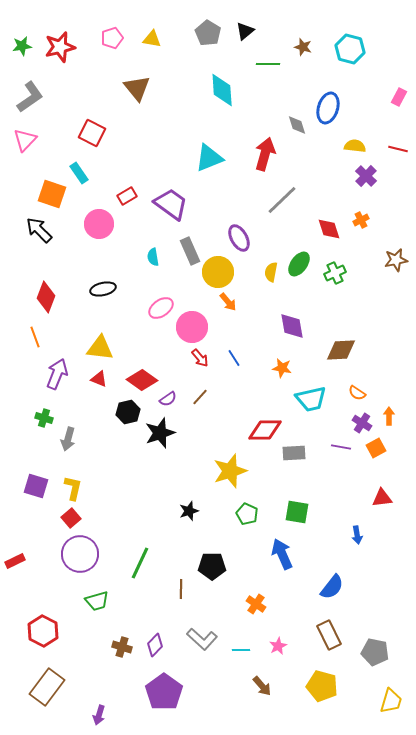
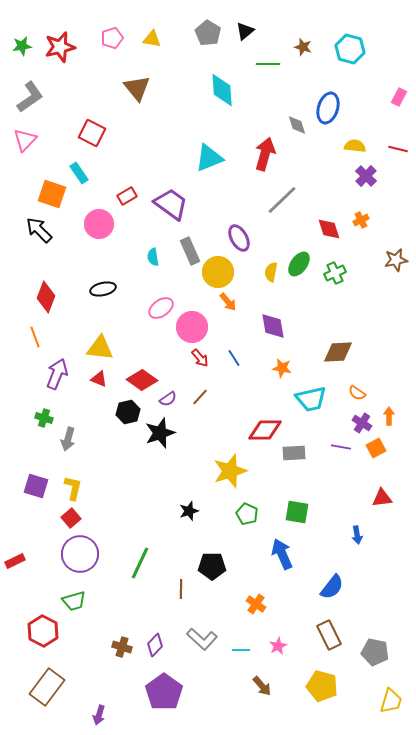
purple diamond at (292, 326): moved 19 px left
brown diamond at (341, 350): moved 3 px left, 2 px down
green trapezoid at (97, 601): moved 23 px left
